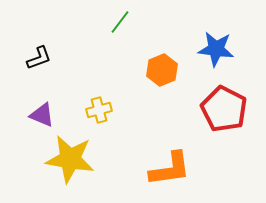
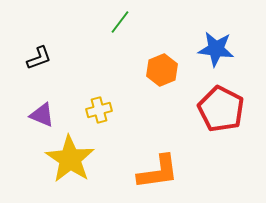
red pentagon: moved 3 px left
yellow star: rotated 24 degrees clockwise
orange L-shape: moved 12 px left, 3 px down
